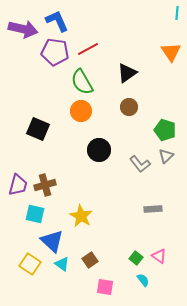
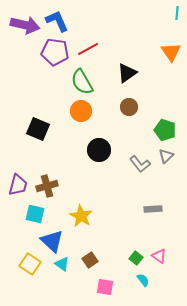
purple arrow: moved 2 px right, 4 px up
brown cross: moved 2 px right, 1 px down
